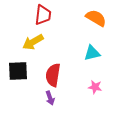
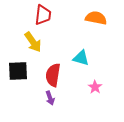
orange semicircle: rotated 20 degrees counterclockwise
yellow arrow: rotated 95 degrees counterclockwise
cyan triangle: moved 11 px left, 5 px down; rotated 30 degrees clockwise
pink star: rotated 24 degrees clockwise
